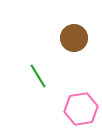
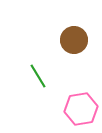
brown circle: moved 2 px down
